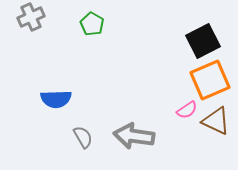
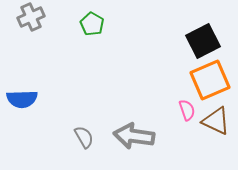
blue semicircle: moved 34 px left
pink semicircle: rotated 75 degrees counterclockwise
gray semicircle: moved 1 px right
